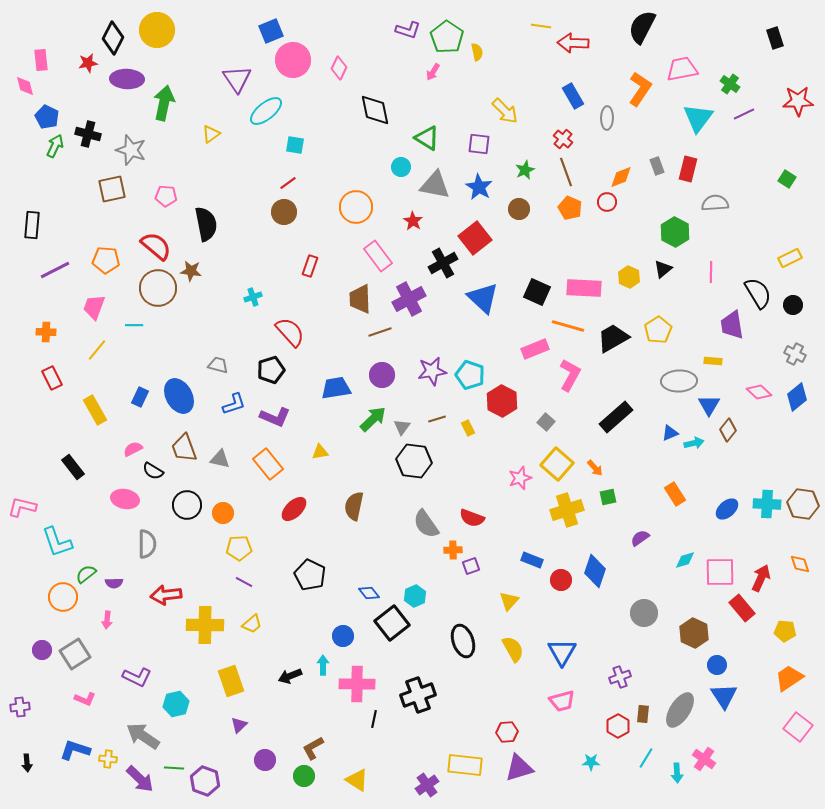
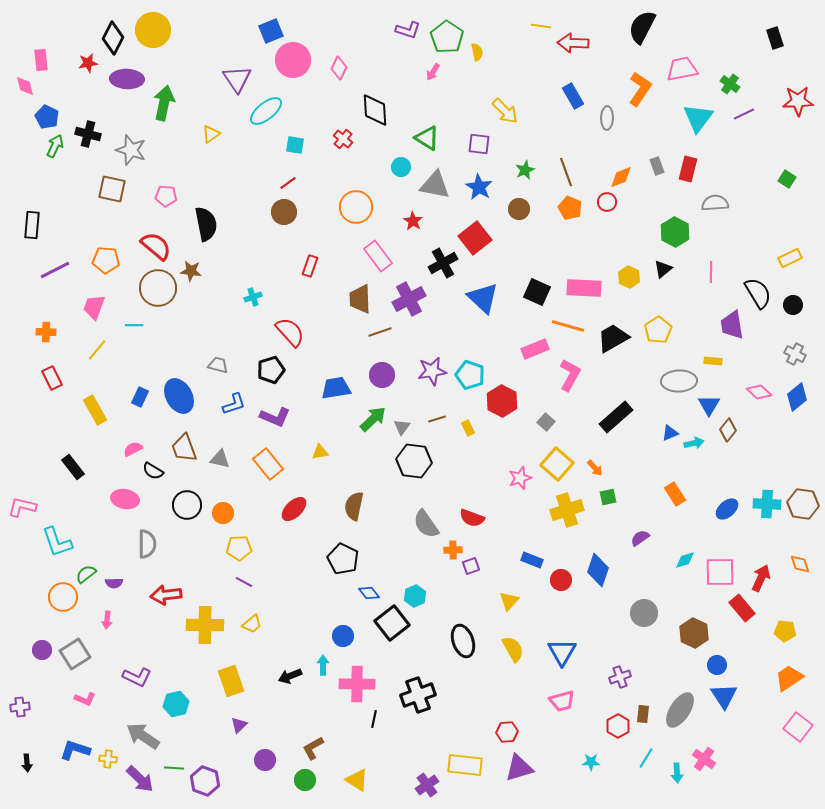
yellow circle at (157, 30): moved 4 px left
black diamond at (375, 110): rotated 8 degrees clockwise
red cross at (563, 139): moved 220 px left
brown square at (112, 189): rotated 24 degrees clockwise
blue diamond at (595, 571): moved 3 px right, 1 px up
black pentagon at (310, 575): moved 33 px right, 16 px up
green circle at (304, 776): moved 1 px right, 4 px down
